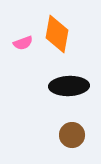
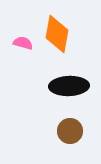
pink semicircle: rotated 144 degrees counterclockwise
brown circle: moved 2 px left, 4 px up
